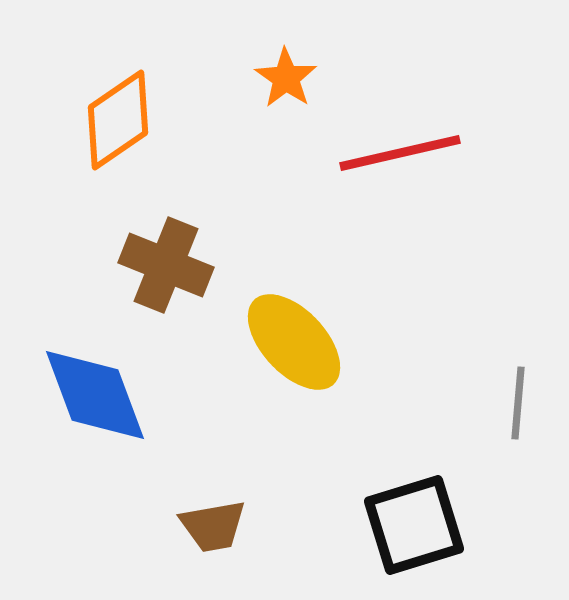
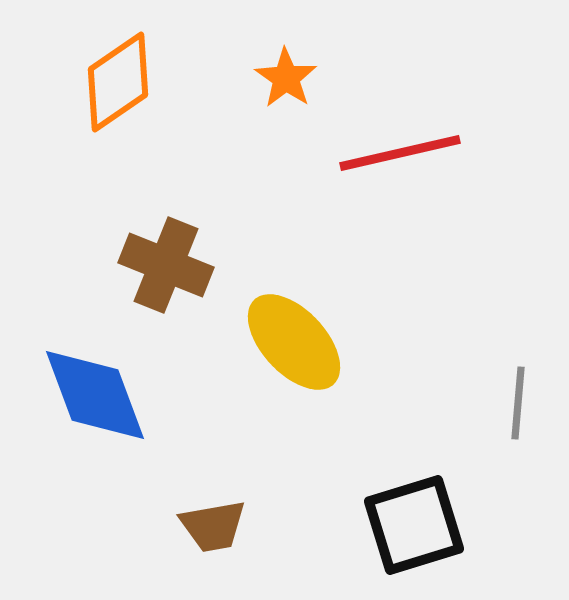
orange diamond: moved 38 px up
